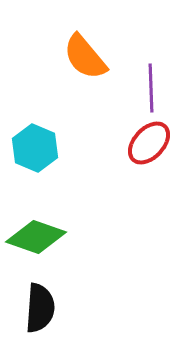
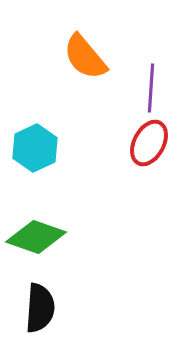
purple line: rotated 6 degrees clockwise
red ellipse: rotated 15 degrees counterclockwise
cyan hexagon: rotated 12 degrees clockwise
